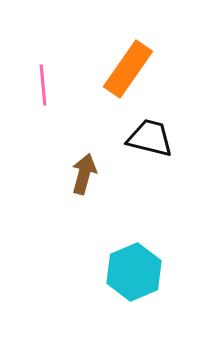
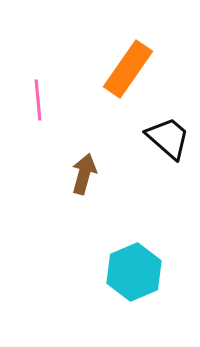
pink line: moved 5 px left, 15 px down
black trapezoid: moved 18 px right; rotated 27 degrees clockwise
